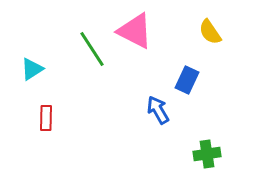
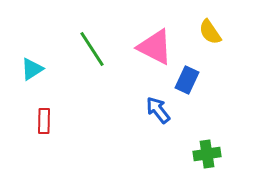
pink triangle: moved 20 px right, 16 px down
blue arrow: rotated 8 degrees counterclockwise
red rectangle: moved 2 px left, 3 px down
